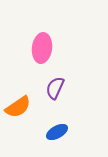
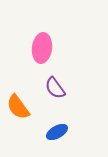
purple semicircle: rotated 60 degrees counterclockwise
orange semicircle: rotated 88 degrees clockwise
